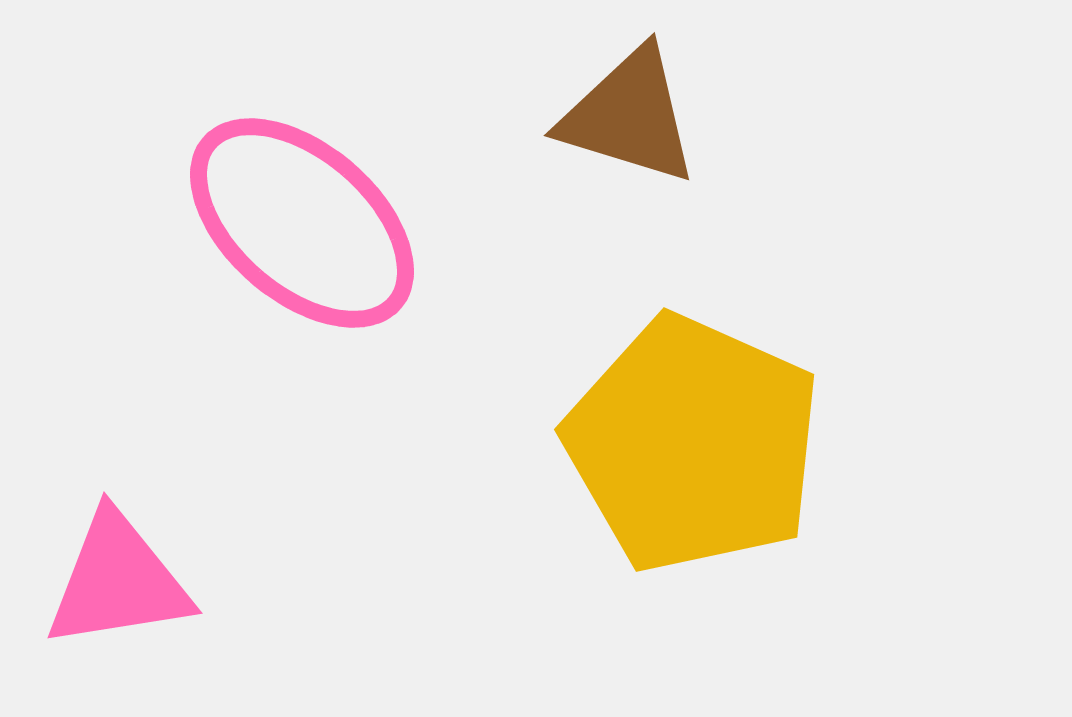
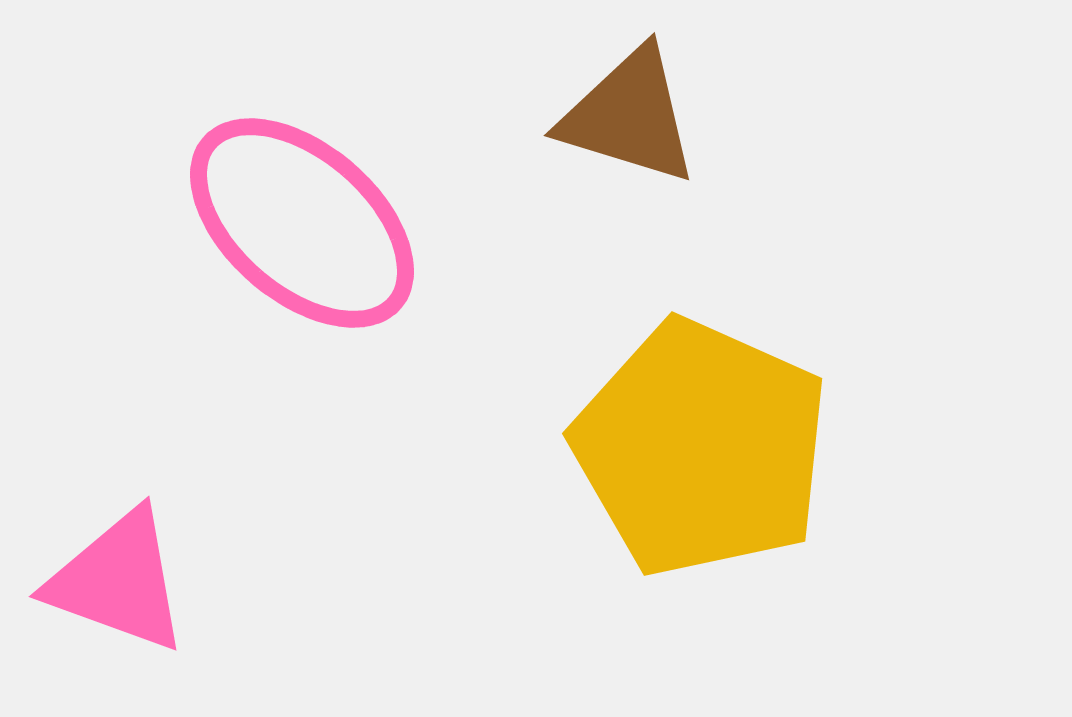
yellow pentagon: moved 8 px right, 4 px down
pink triangle: rotated 29 degrees clockwise
